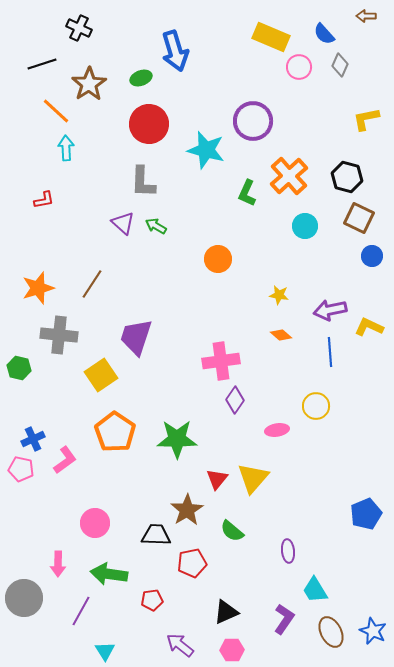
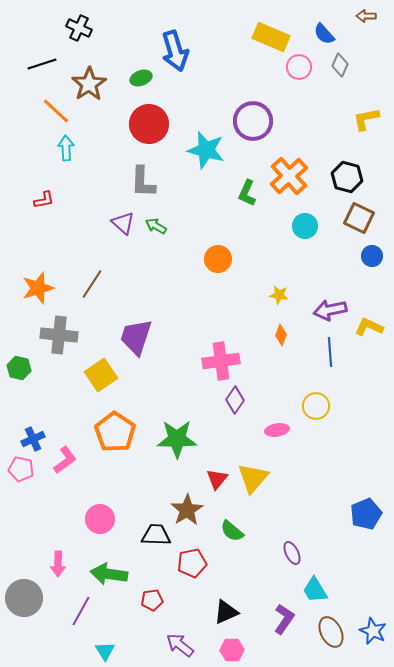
orange diamond at (281, 335): rotated 70 degrees clockwise
pink circle at (95, 523): moved 5 px right, 4 px up
purple ellipse at (288, 551): moved 4 px right, 2 px down; rotated 20 degrees counterclockwise
